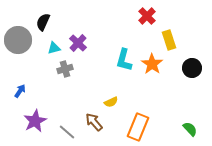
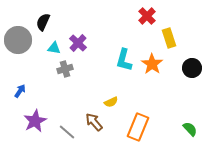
yellow rectangle: moved 2 px up
cyan triangle: rotated 24 degrees clockwise
